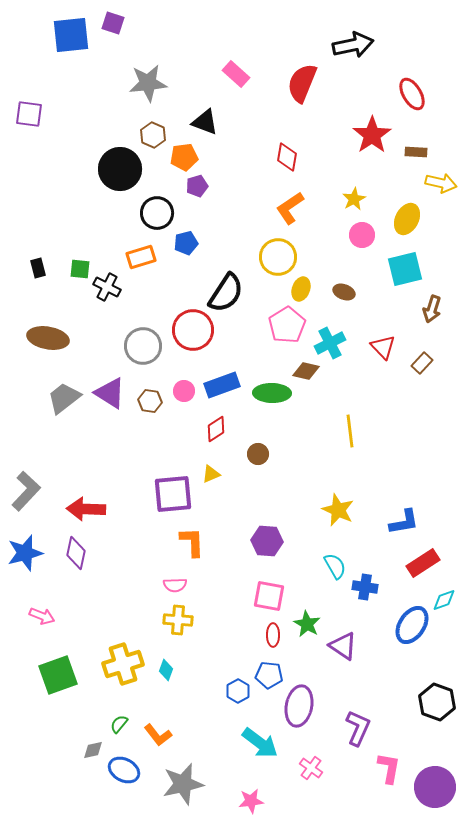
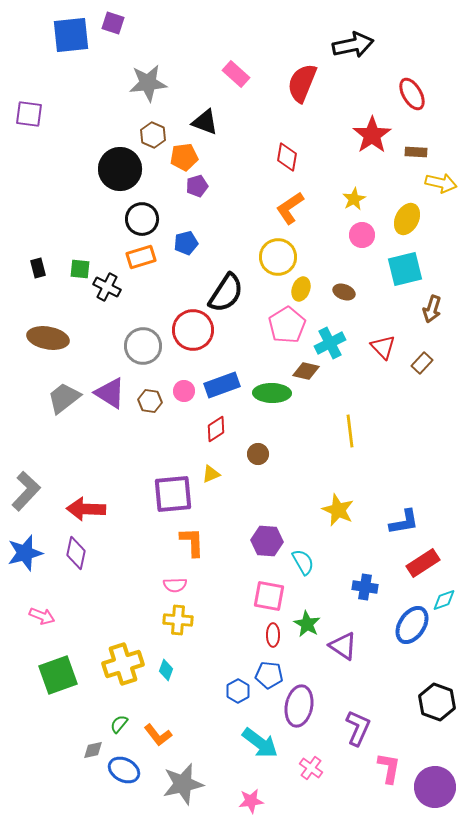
black circle at (157, 213): moved 15 px left, 6 px down
cyan semicircle at (335, 566): moved 32 px left, 4 px up
